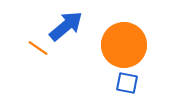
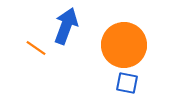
blue arrow: rotated 30 degrees counterclockwise
orange line: moved 2 px left
